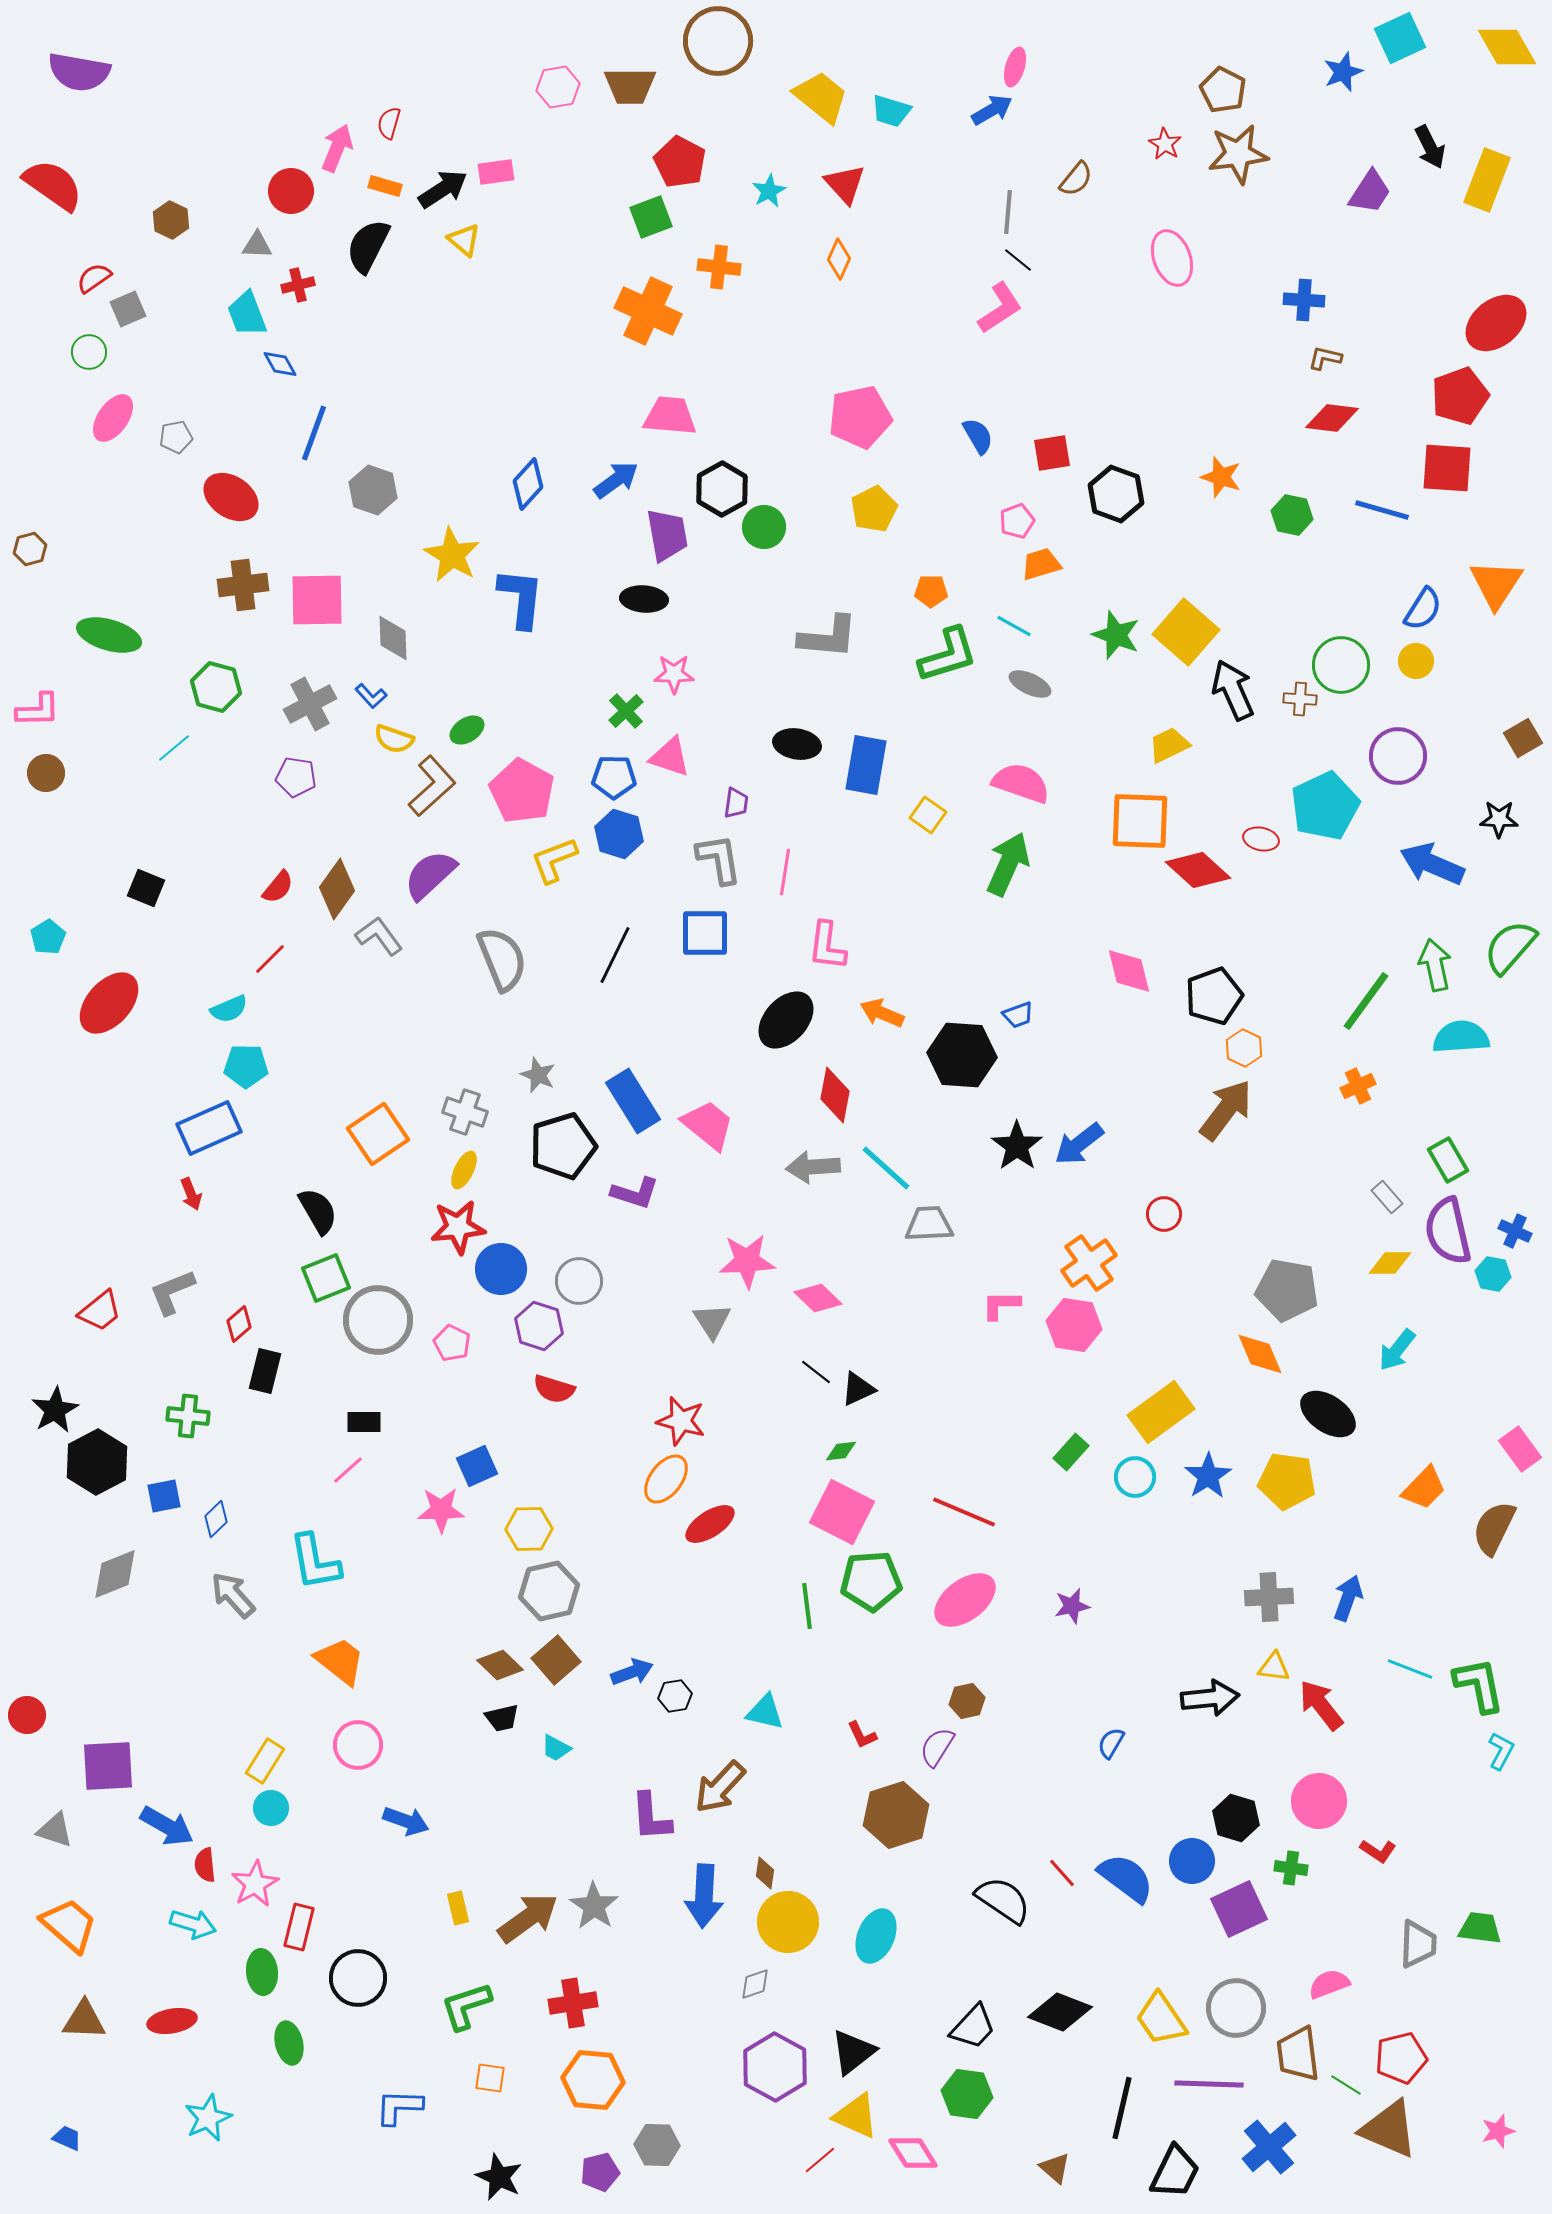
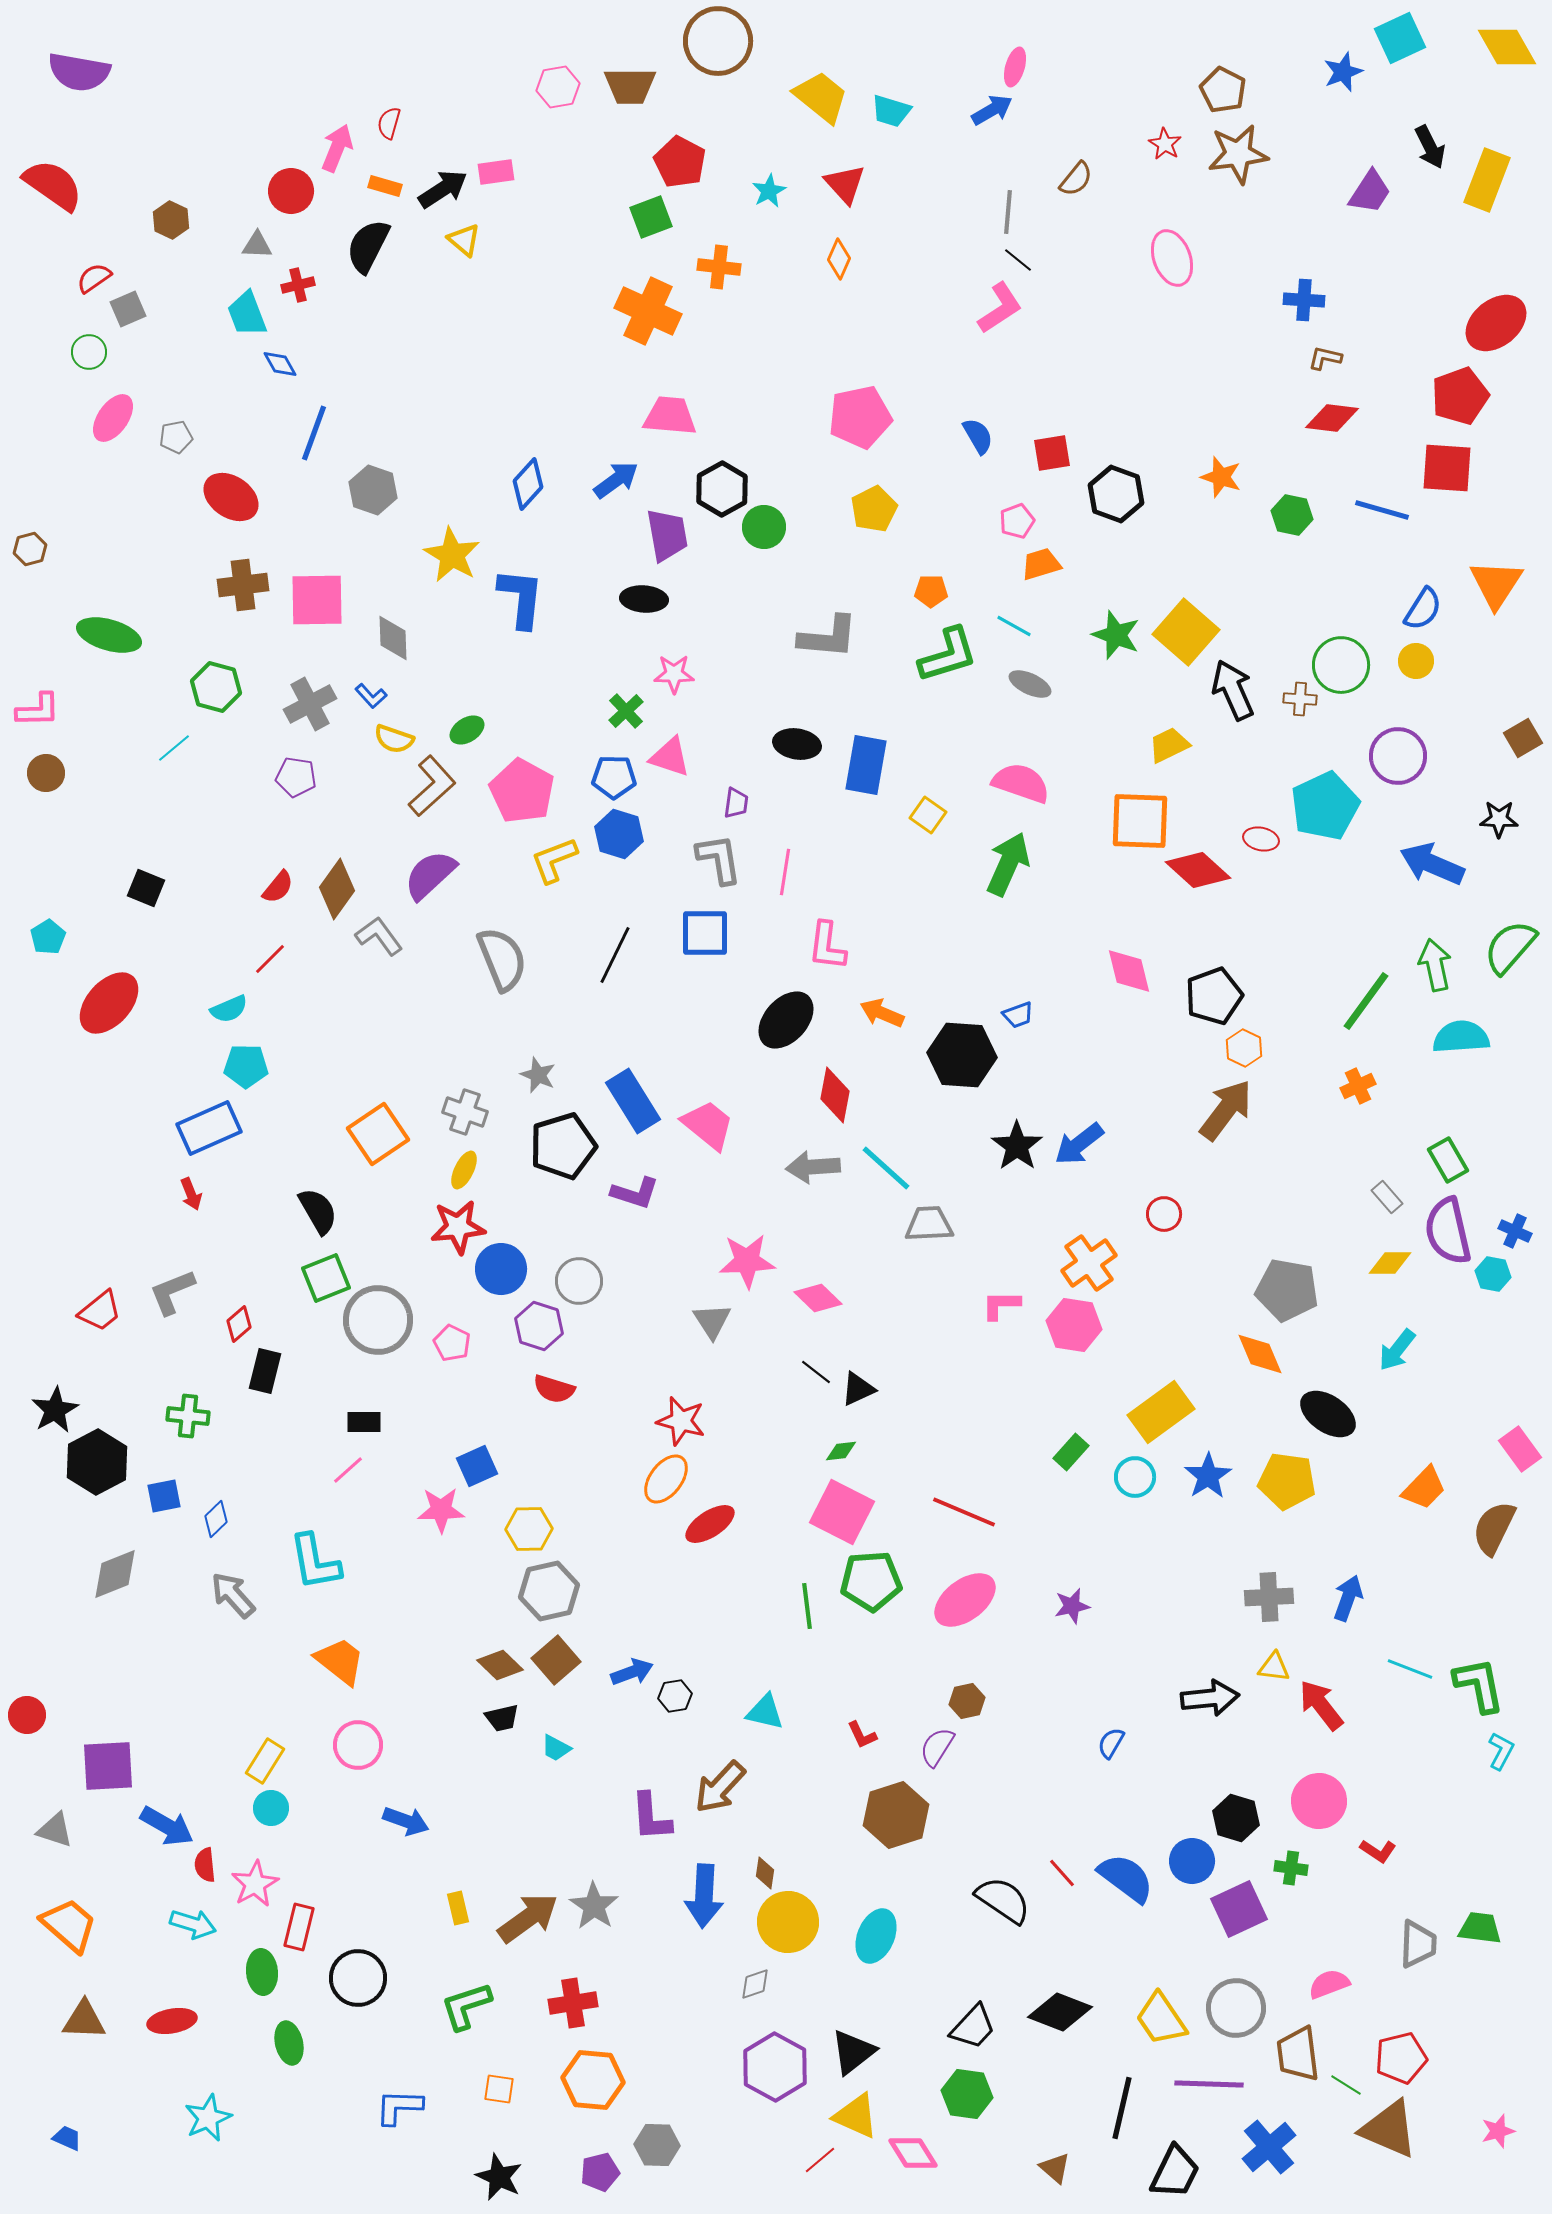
orange square at (490, 2078): moved 9 px right, 11 px down
